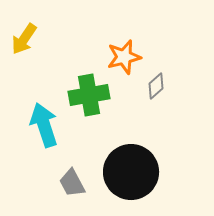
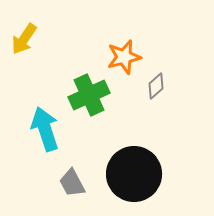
green cross: rotated 15 degrees counterclockwise
cyan arrow: moved 1 px right, 4 px down
black circle: moved 3 px right, 2 px down
